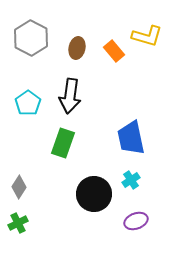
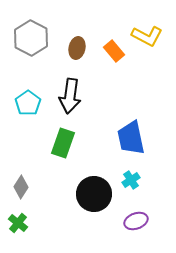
yellow L-shape: rotated 12 degrees clockwise
gray diamond: moved 2 px right
green cross: rotated 24 degrees counterclockwise
